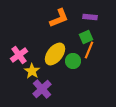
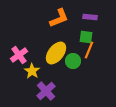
green square: rotated 32 degrees clockwise
yellow ellipse: moved 1 px right, 1 px up
purple cross: moved 4 px right, 2 px down
